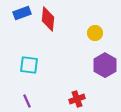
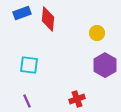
yellow circle: moved 2 px right
